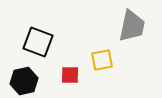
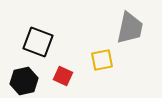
gray trapezoid: moved 2 px left, 2 px down
red square: moved 7 px left, 1 px down; rotated 24 degrees clockwise
